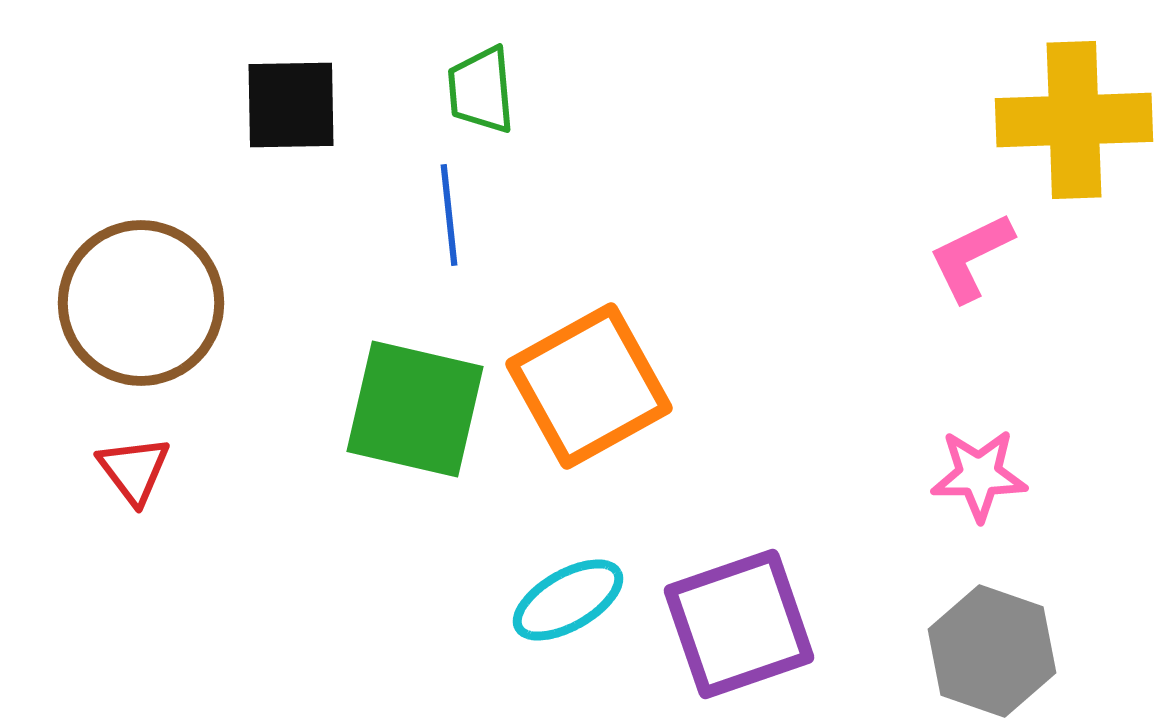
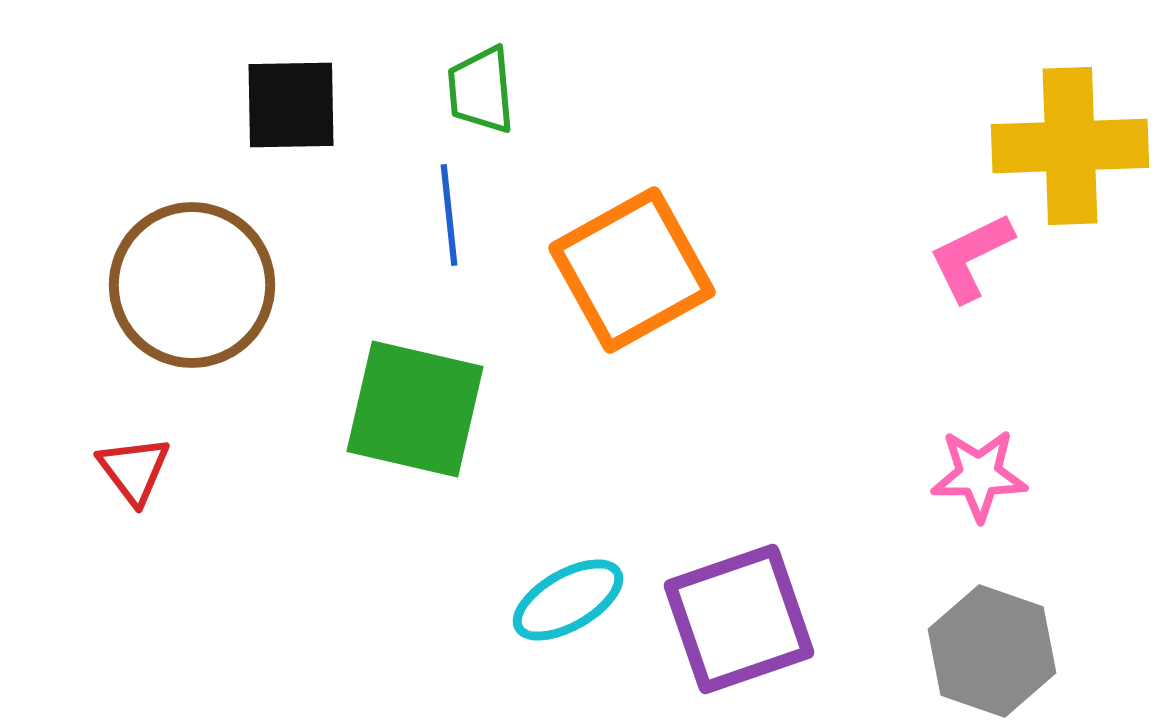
yellow cross: moved 4 px left, 26 px down
brown circle: moved 51 px right, 18 px up
orange square: moved 43 px right, 116 px up
purple square: moved 5 px up
